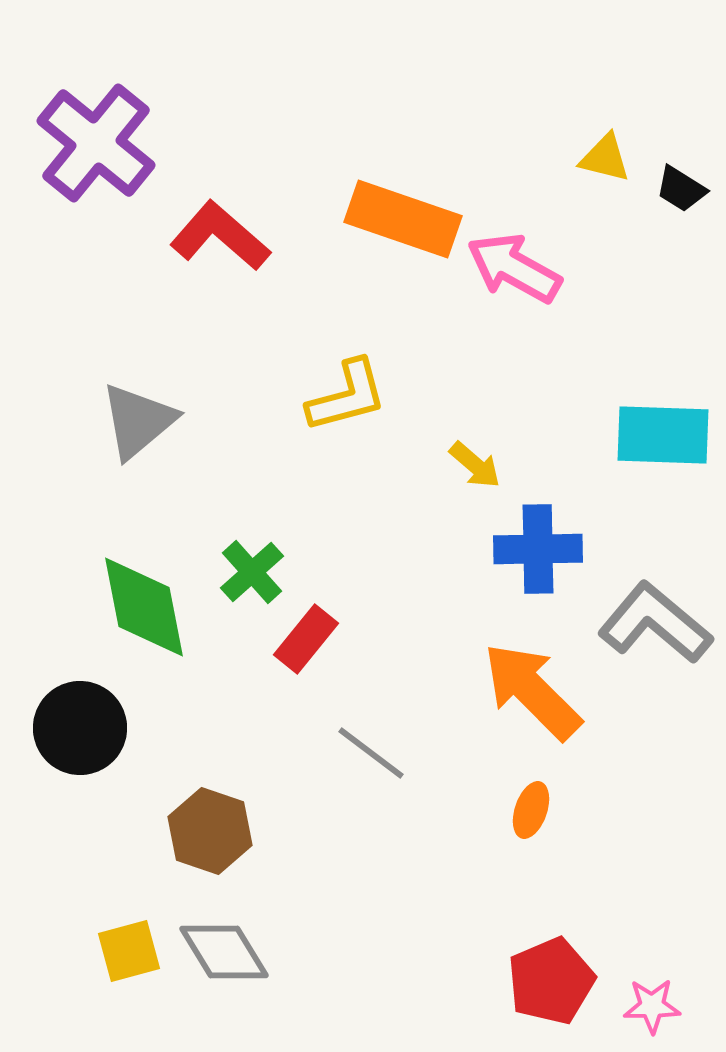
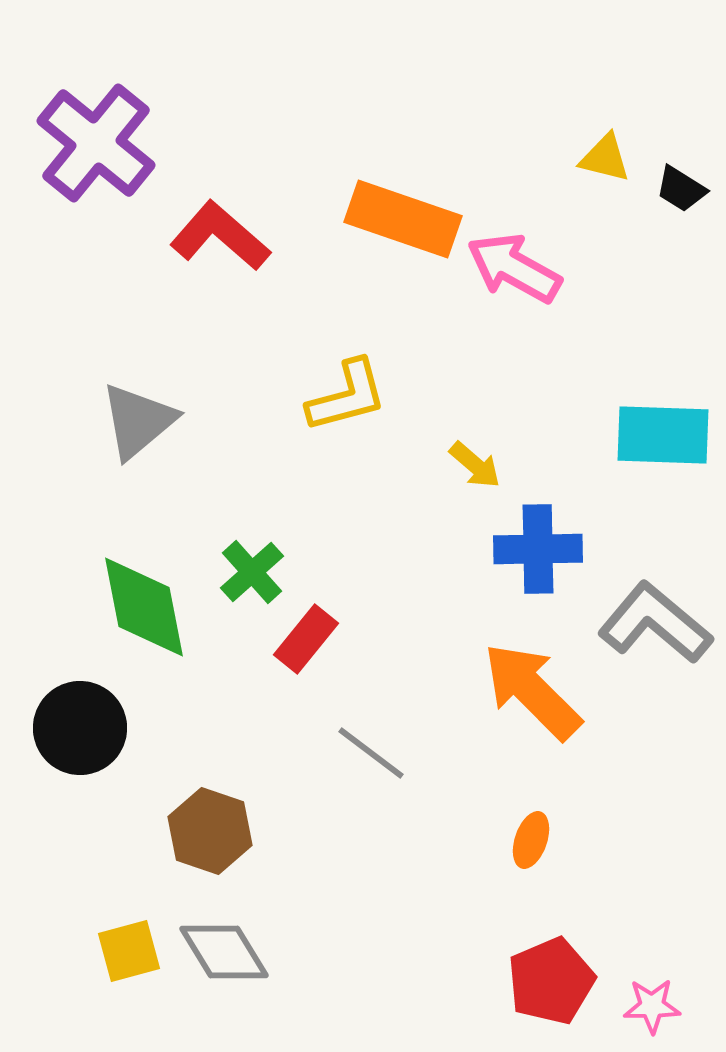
orange ellipse: moved 30 px down
